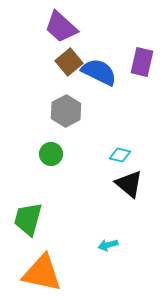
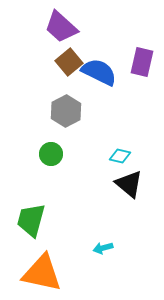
cyan diamond: moved 1 px down
green trapezoid: moved 3 px right, 1 px down
cyan arrow: moved 5 px left, 3 px down
